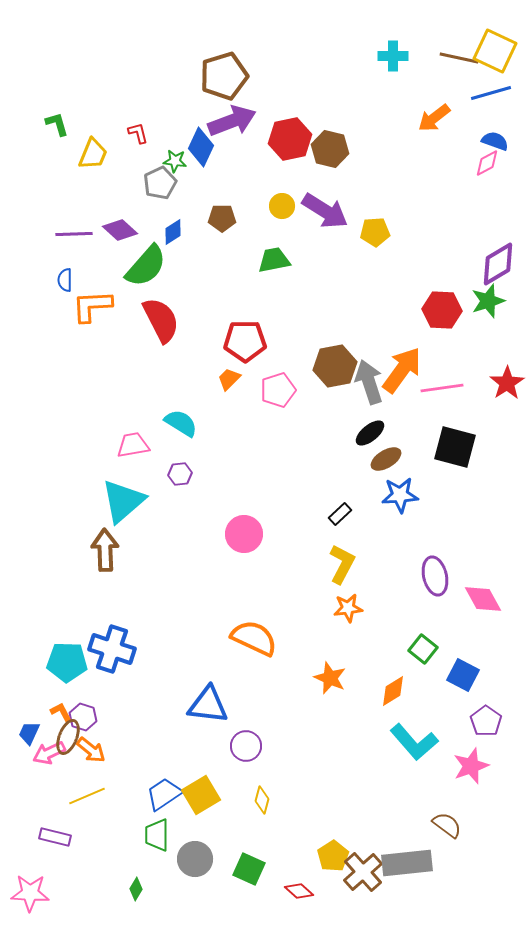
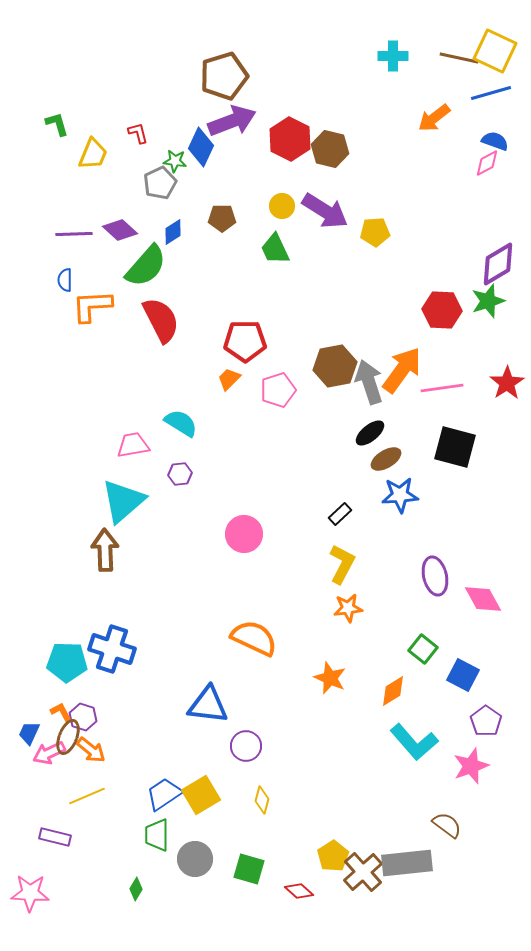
red hexagon at (290, 139): rotated 21 degrees counterclockwise
green trapezoid at (274, 260): moved 1 px right, 11 px up; rotated 104 degrees counterclockwise
green square at (249, 869): rotated 8 degrees counterclockwise
